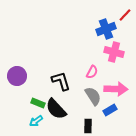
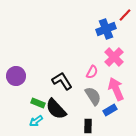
pink cross: moved 5 px down; rotated 30 degrees clockwise
purple circle: moved 1 px left
black L-shape: moved 1 px right; rotated 15 degrees counterclockwise
pink arrow: rotated 115 degrees counterclockwise
